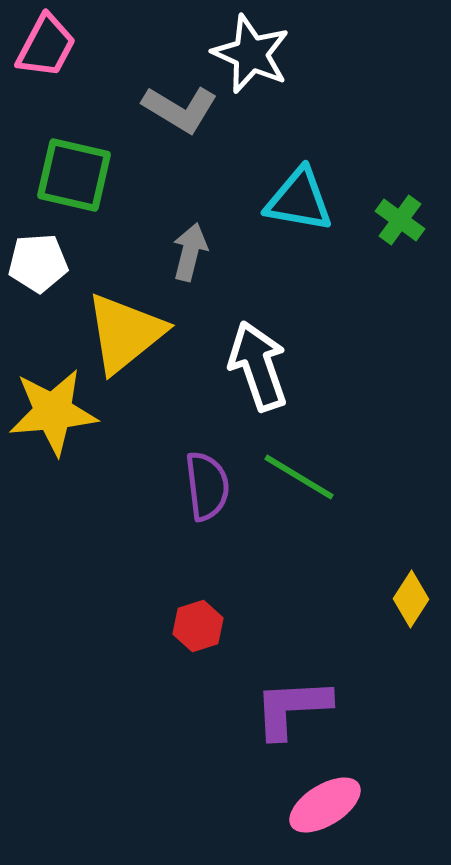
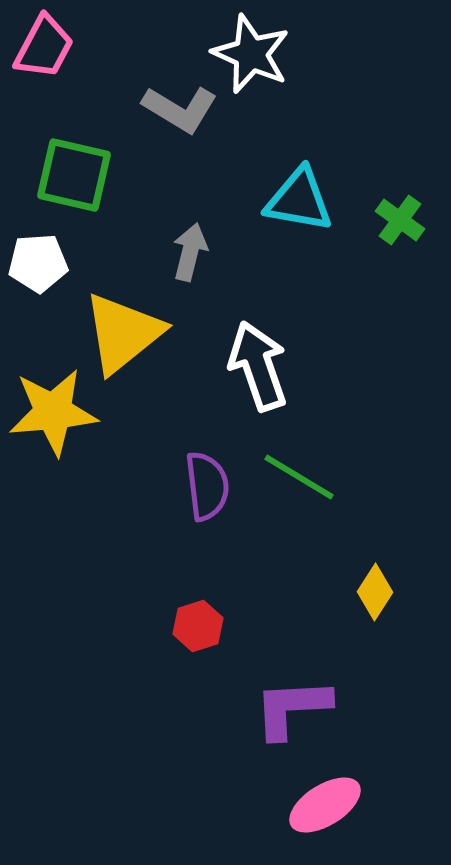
pink trapezoid: moved 2 px left, 1 px down
yellow triangle: moved 2 px left
yellow diamond: moved 36 px left, 7 px up
